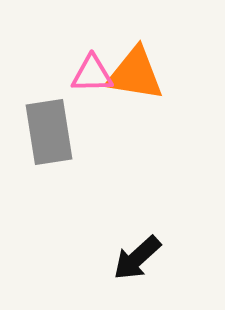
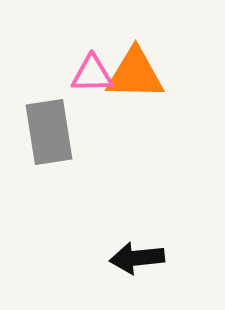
orange triangle: rotated 8 degrees counterclockwise
black arrow: rotated 36 degrees clockwise
